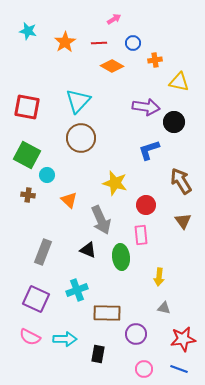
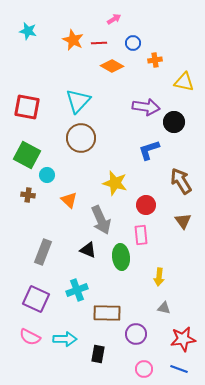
orange star: moved 8 px right, 2 px up; rotated 15 degrees counterclockwise
yellow triangle: moved 5 px right
